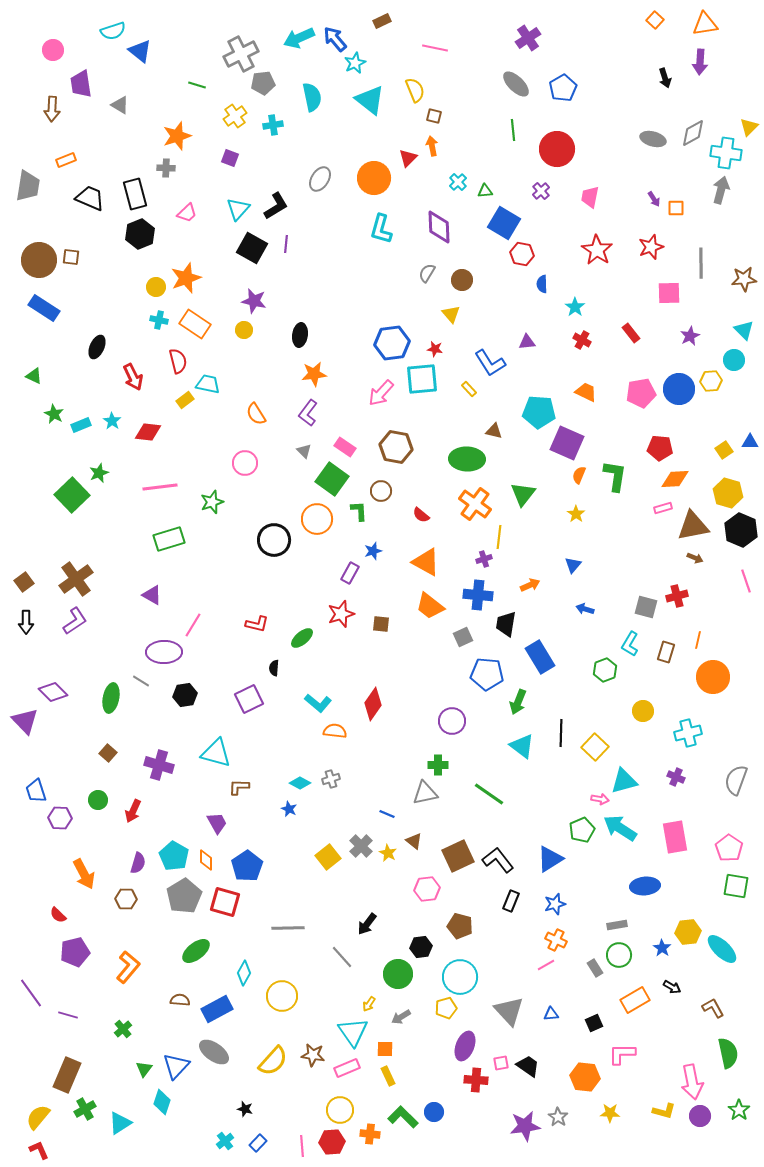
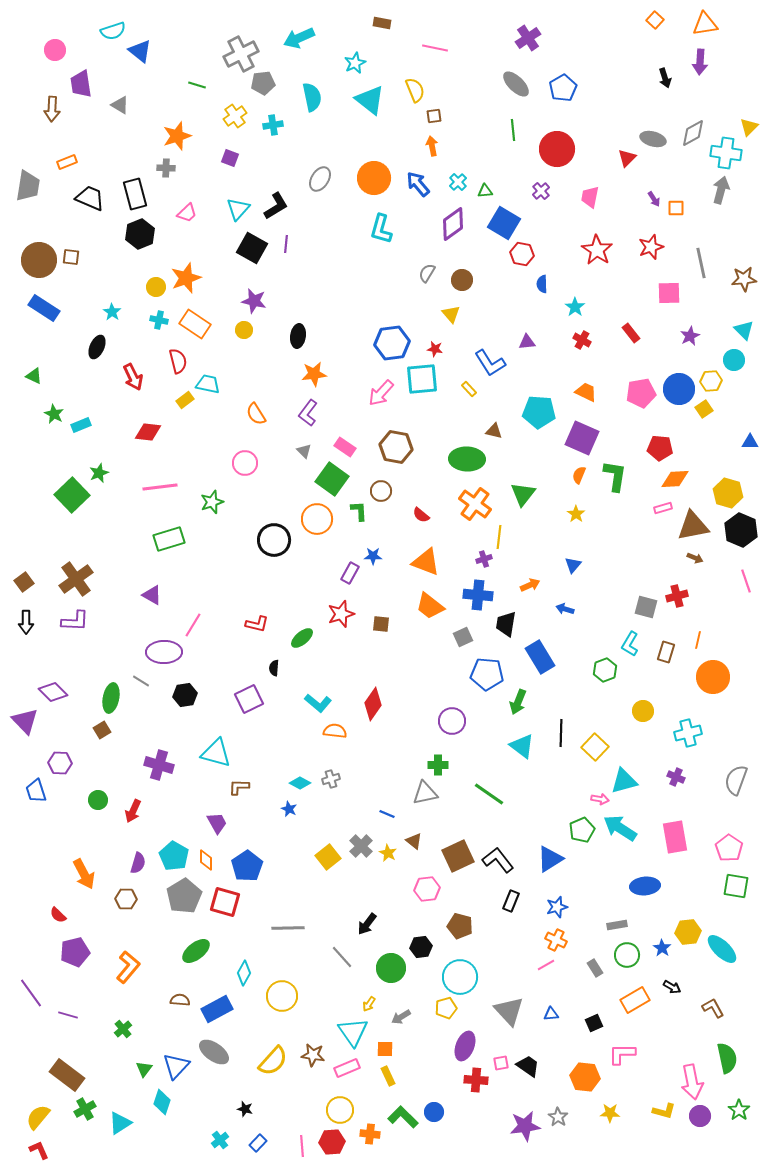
brown rectangle at (382, 21): moved 2 px down; rotated 36 degrees clockwise
blue arrow at (335, 39): moved 83 px right, 145 px down
pink circle at (53, 50): moved 2 px right
brown square at (434, 116): rotated 21 degrees counterclockwise
red triangle at (408, 158): moved 219 px right
orange rectangle at (66, 160): moved 1 px right, 2 px down
purple diamond at (439, 227): moved 14 px right, 3 px up; rotated 56 degrees clockwise
gray line at (701, 263): rotated 12 degrees counterclockwise
black ellipse at (300, 335): moved 2 px left, 1 px down
cyan star at (112, 421): moved 109 px up
purple square at (567, 443): moved 15 px right, 5 px up
yellow square at (724, 450): moved 20 px left, 41 px up
blue star at (373, 551): moved 5 px down; rotated 18 degrees clockwise
orange triangle at (426, 562): rotated 8 degrees counterclockwise
blue arrow at (585, 609): moved 20 px left
purple L-shape at (75, 621): rotated 36 degrees clockwise
brown square at (108, 753): moved 6 px left, 23 px up; rotated 18 degrees clockwise
purple hexagon at (60, 818): moved 55 px up
blue star at (555, 904): moved 2 px right, 3 px down
green circle at (619, 955): moved 8 px right
green circle at (398, 974): moved 7 px left, 6 px up
green semicircle at (728, 1053): moved 1 px left, 5 px down
brown rectangle at (67, 1075): rotated 76 degrees counterclockwise
cyan cross at (225, 1141): moved 5 px left, 1 px up
